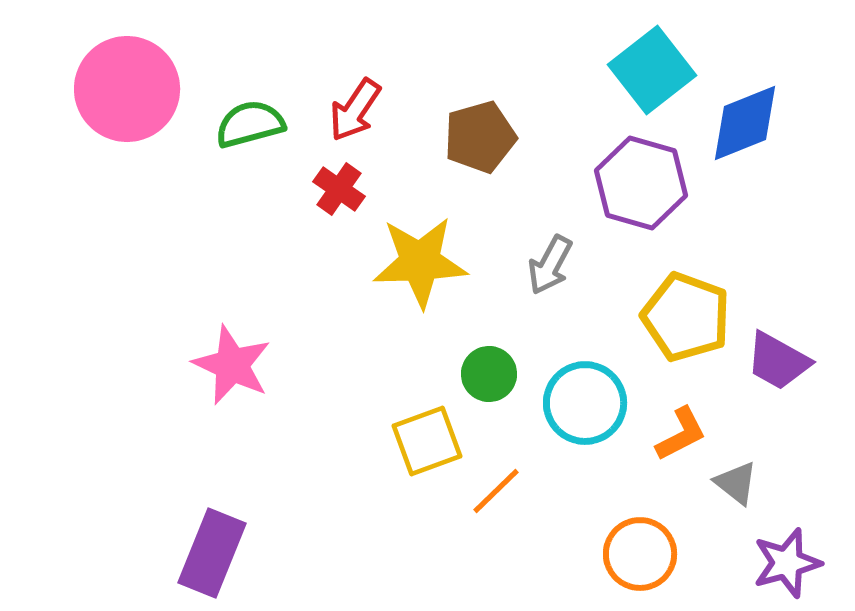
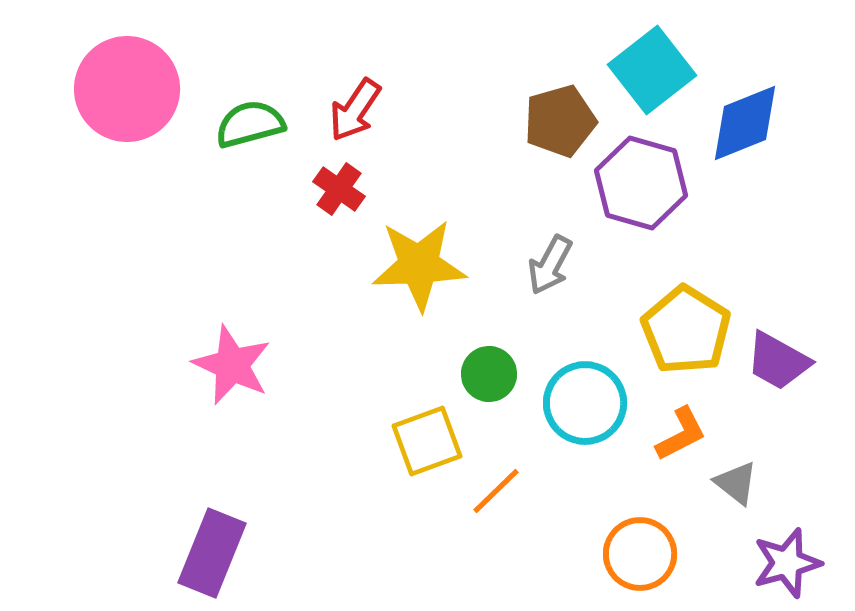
brown pentagon: moved 80 px right, 16 px up
yellow star: moved 1 px left, 3 px down
yellow pentagon: moved 13 px down; rotated 12 degrees clockwise
